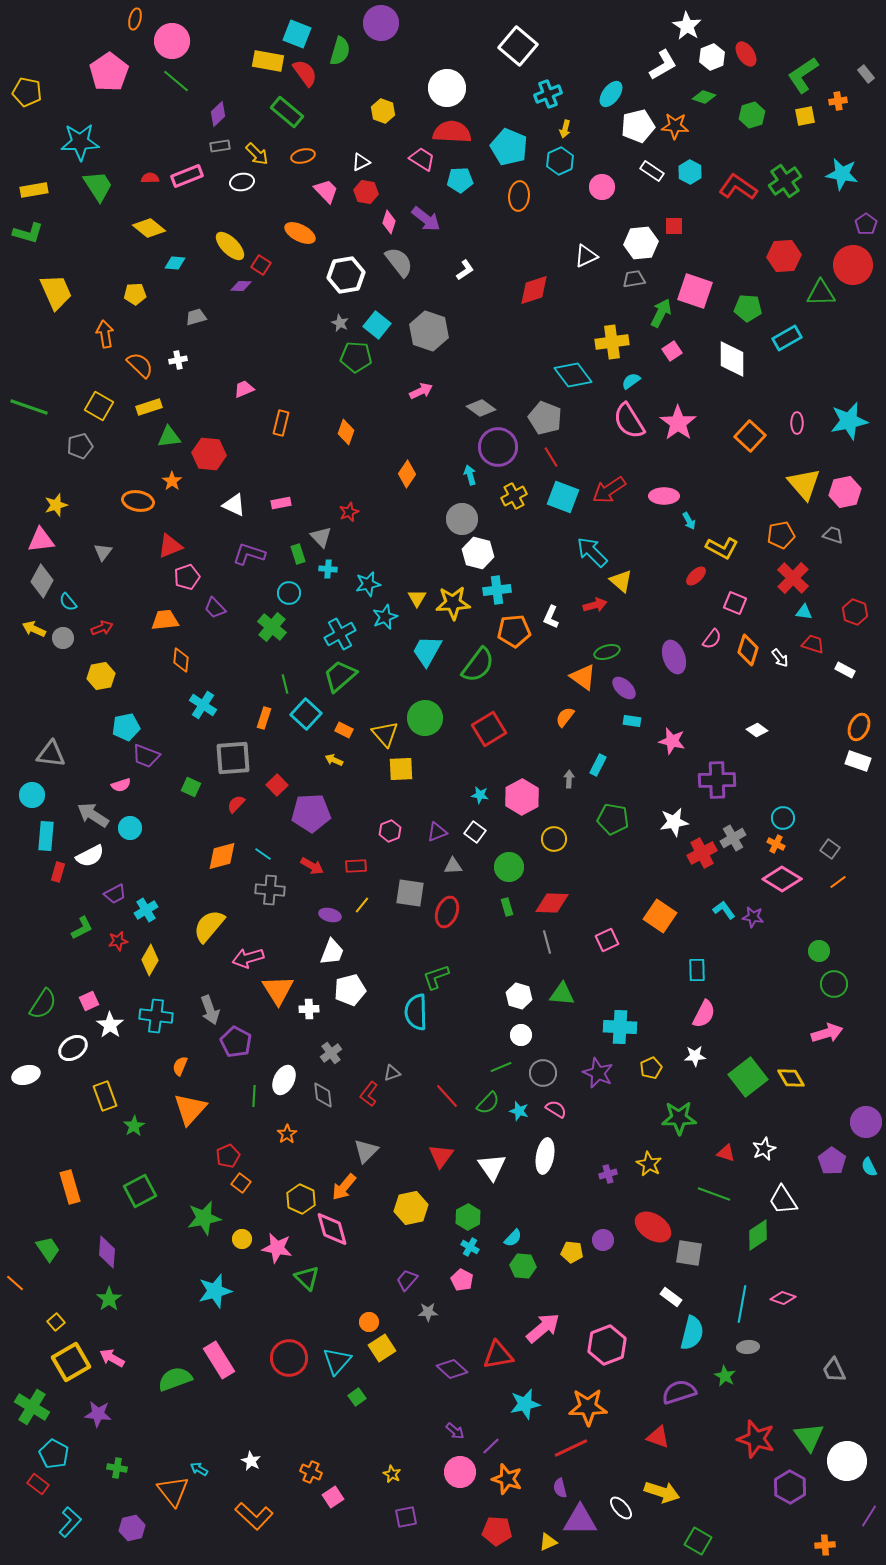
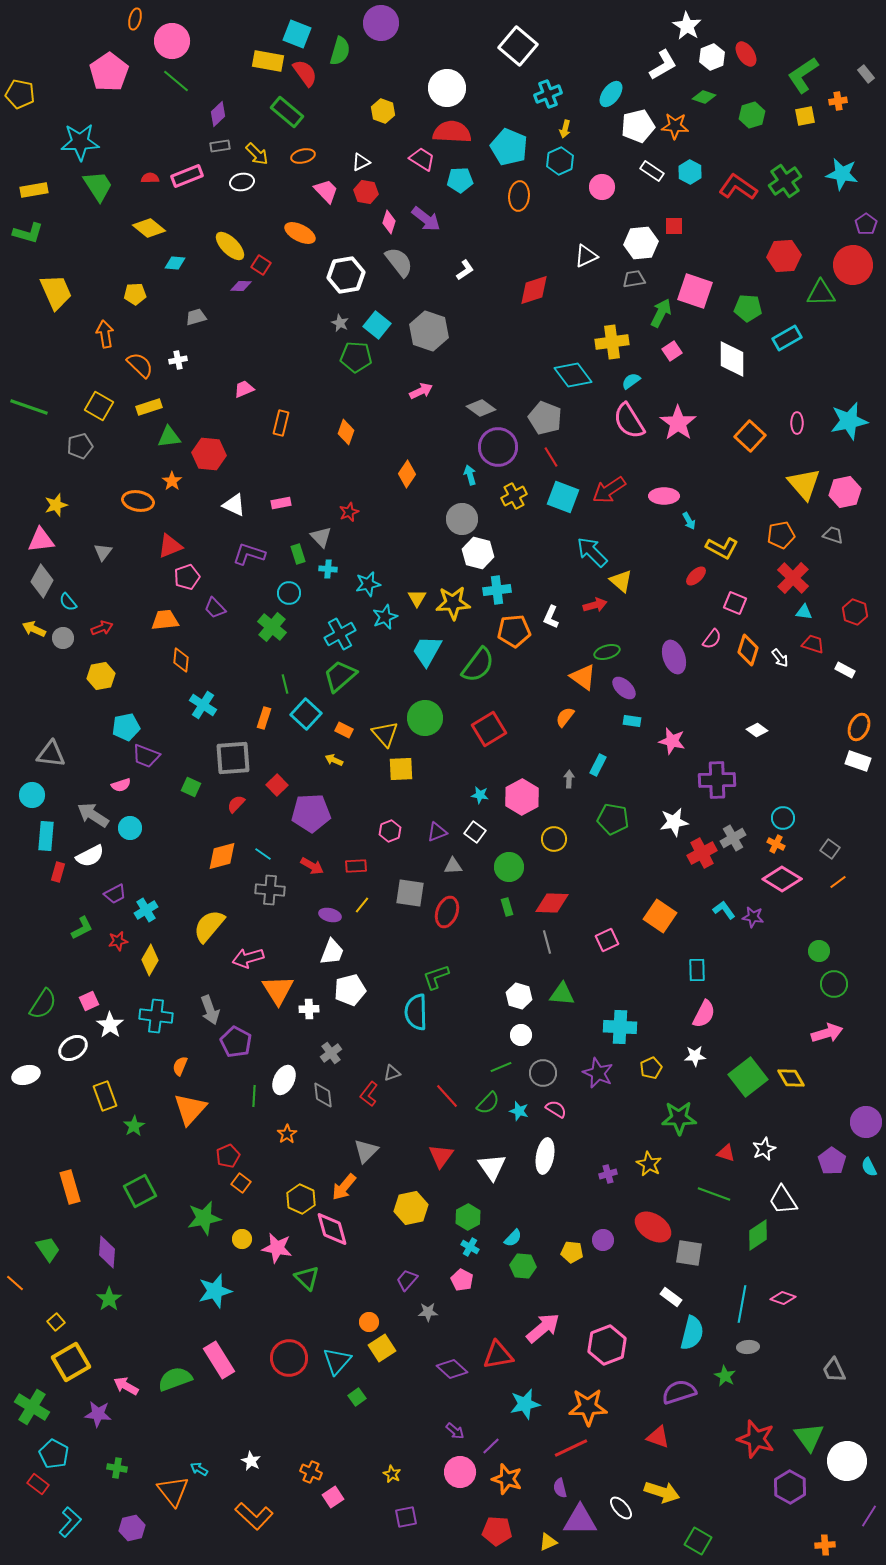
yellow pentagon at (27, 92): moved 7 px left, 2 px down
pink arrow at (112, 1358): moved 14 px right, 28 px down
